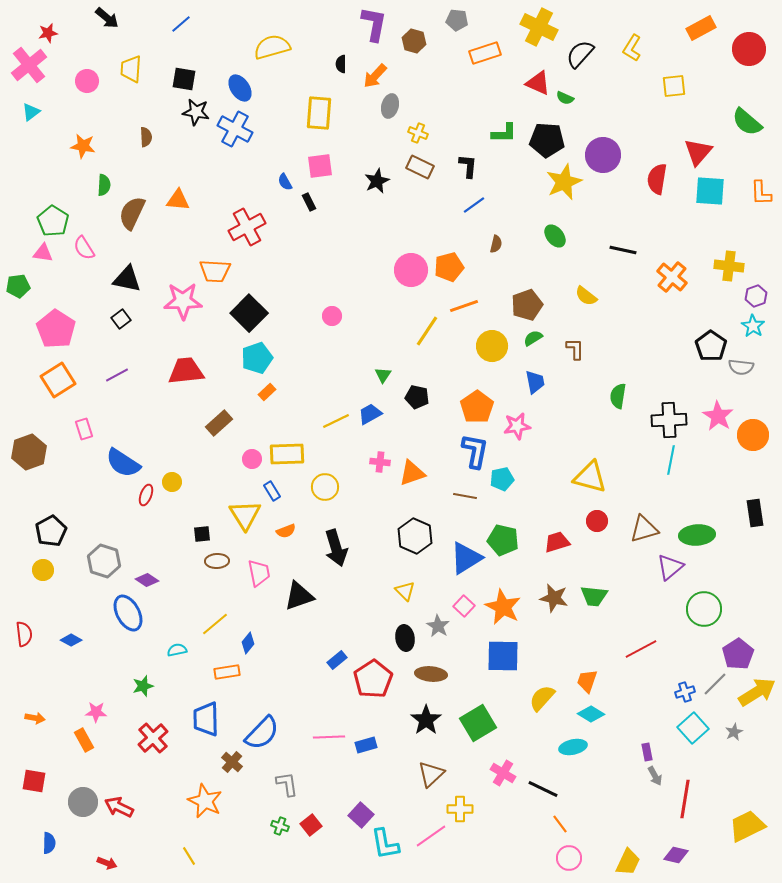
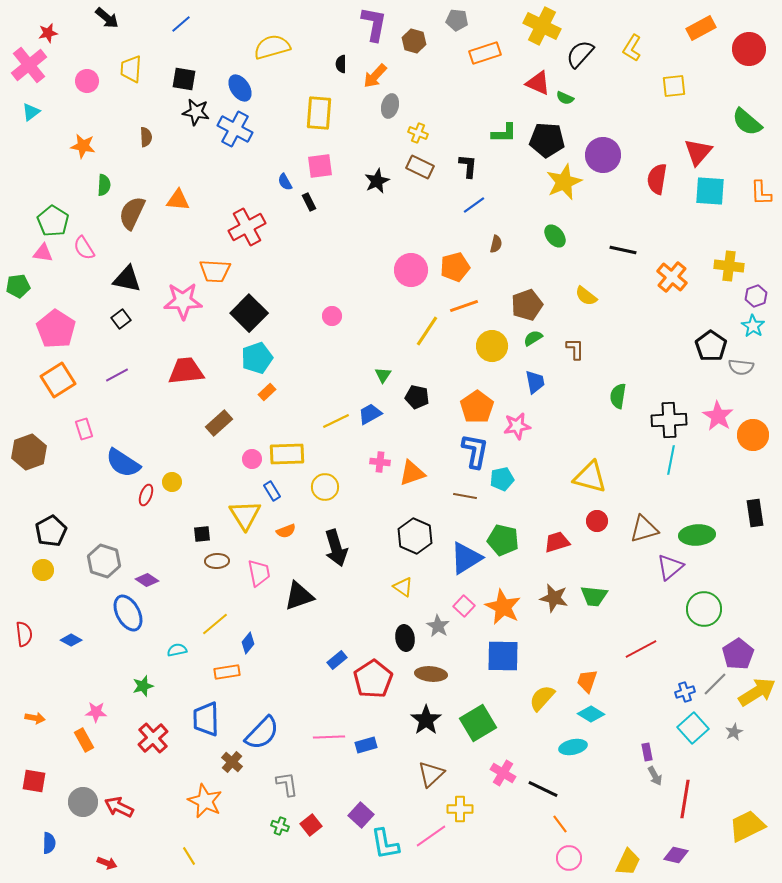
yellow cross at (539, 27): moved 3 px right, 1 px up
orange pentagon at (449, 267): moved 6 px right
yellow triangle at (405, 591): moved 2 px left, 4 px up; rotated 10 degrees counterclockwise
